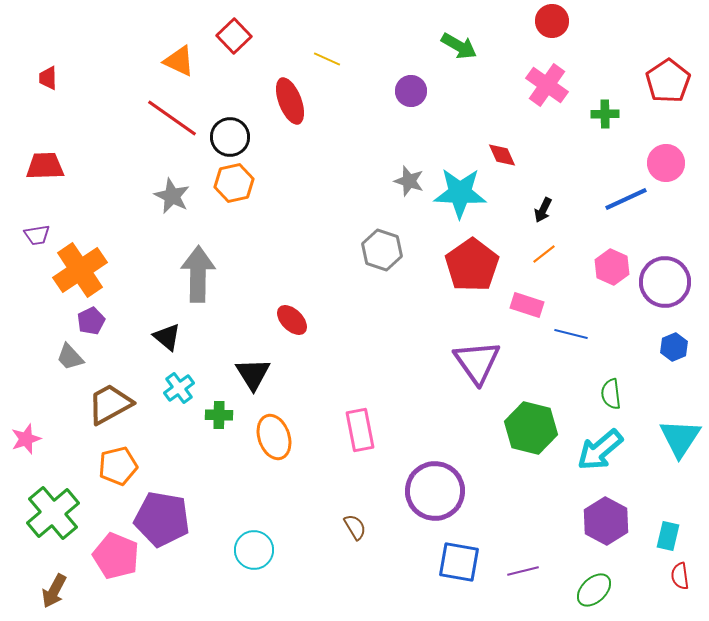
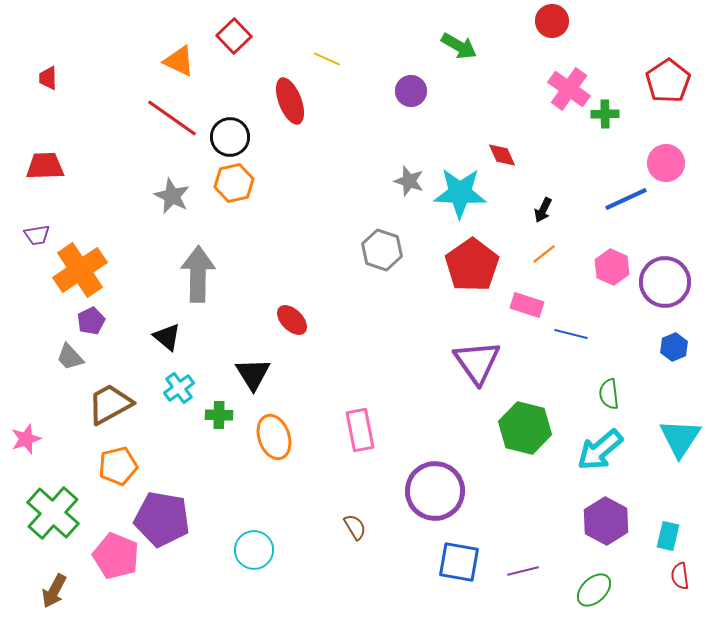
pink cross at (547, 85): moved 22 px right, 4 px down
green semicircle at (611, 394): moved 2 px left
green hexagon at (531, 428): moved 6 px left
green cross at (53, 513): rotated 8 degrees counterclockwise
